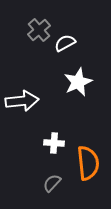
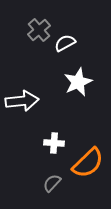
orange semicircle: rotated 52 degrees clockwise
